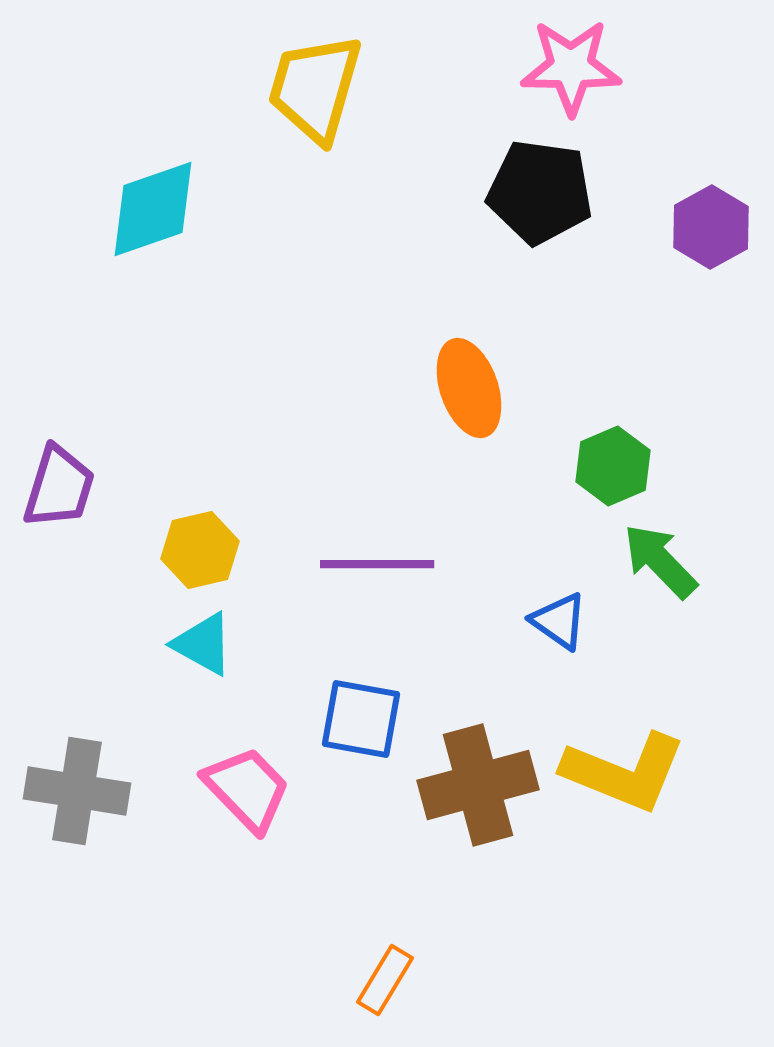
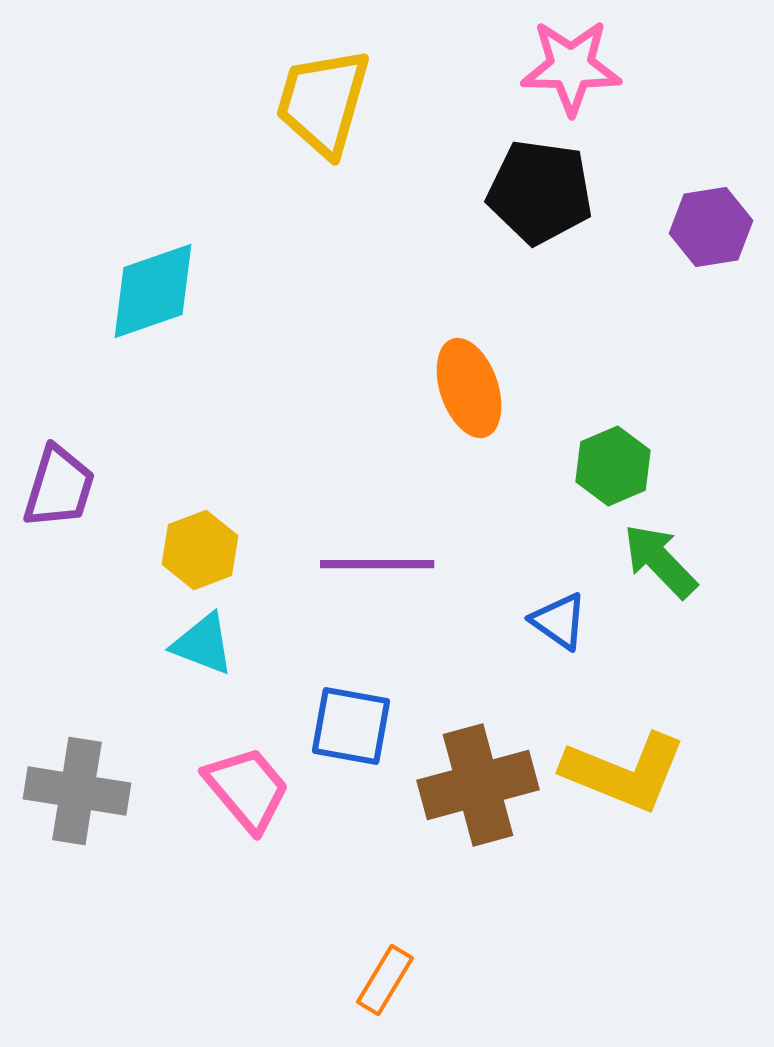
yellow trapezoid: moved 8 px right, 14 px down
cyan diamond: moved 82 px down
purple hexagon: rotated 20 degrees clockwise
yellow hexagon: rotated 8 degrees counterclockwise
cyan triangle: rotated 8 degrees counterclockwise
blue square: moved 10 px left, 7 px down
pink trapezoid: rotated 4 degrees clockwise
